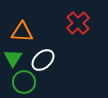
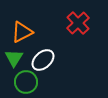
orange triangle: rotated 30 degrees counterclockwise
green triangle: moved 1 px right
green circle: moved 2 px right
